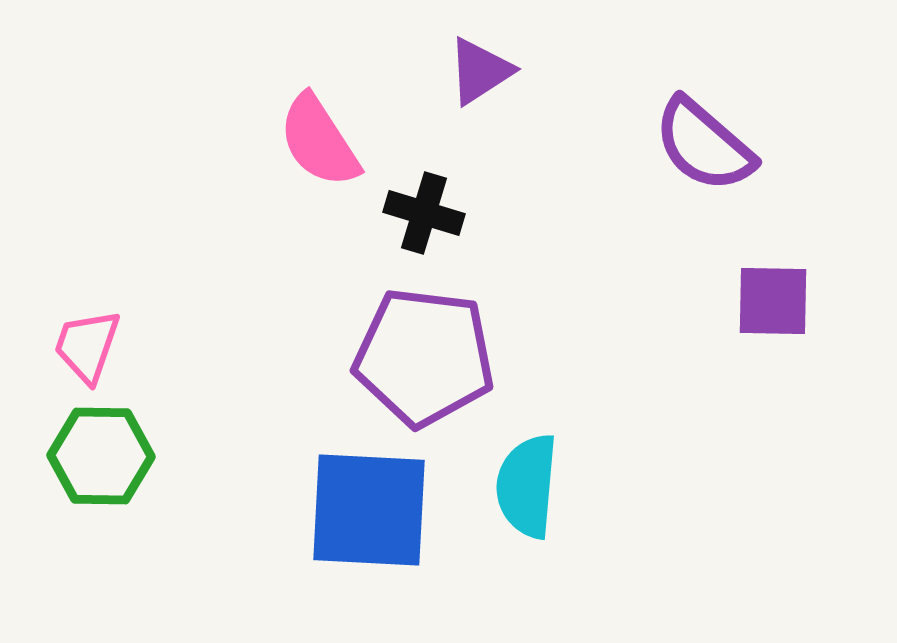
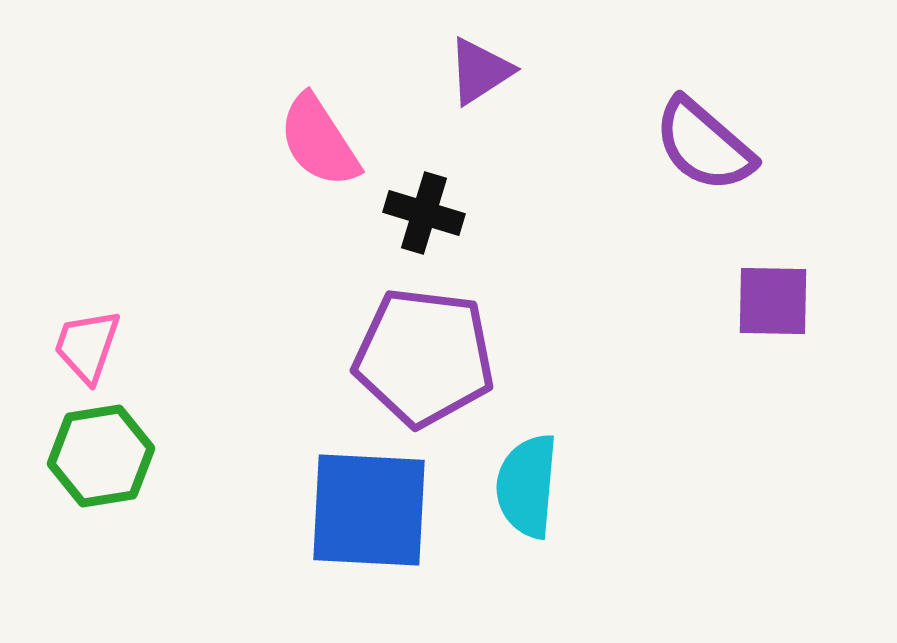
green hexagon: rotated 10 degrees counterclockwise
